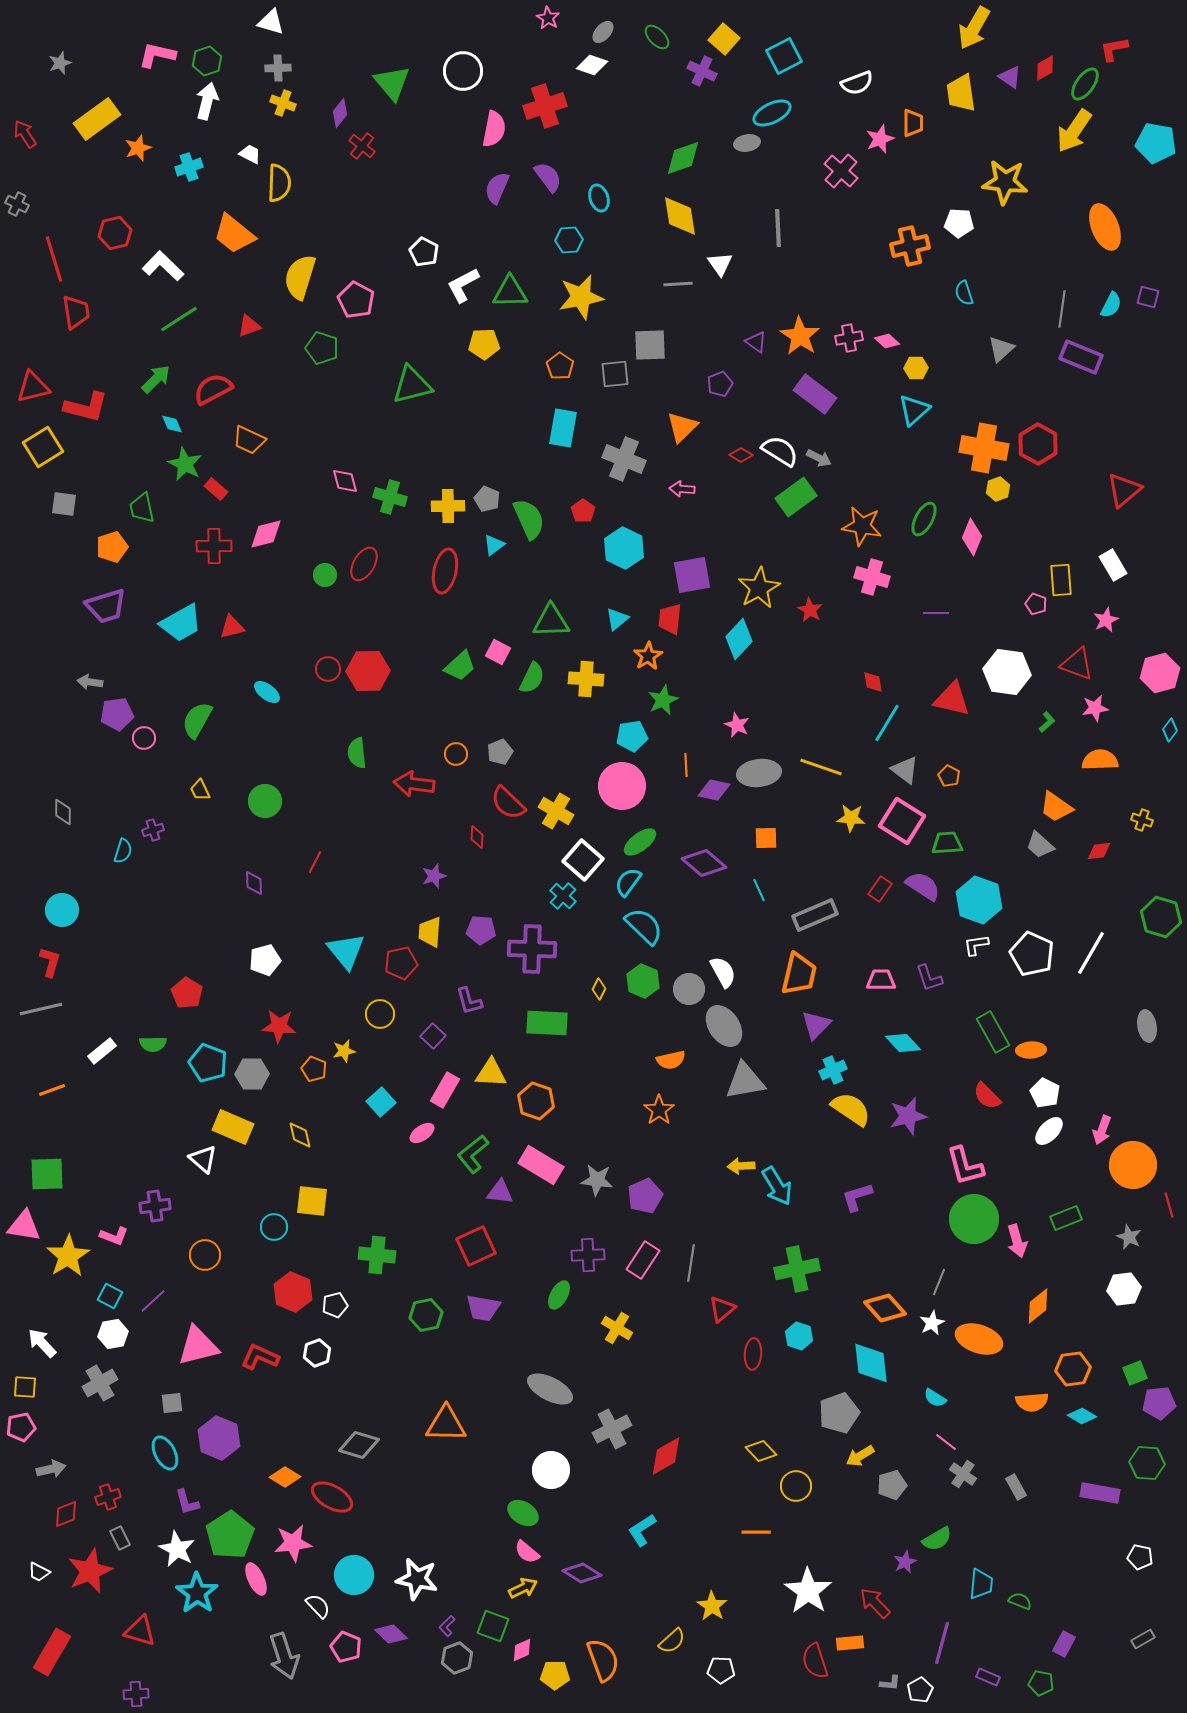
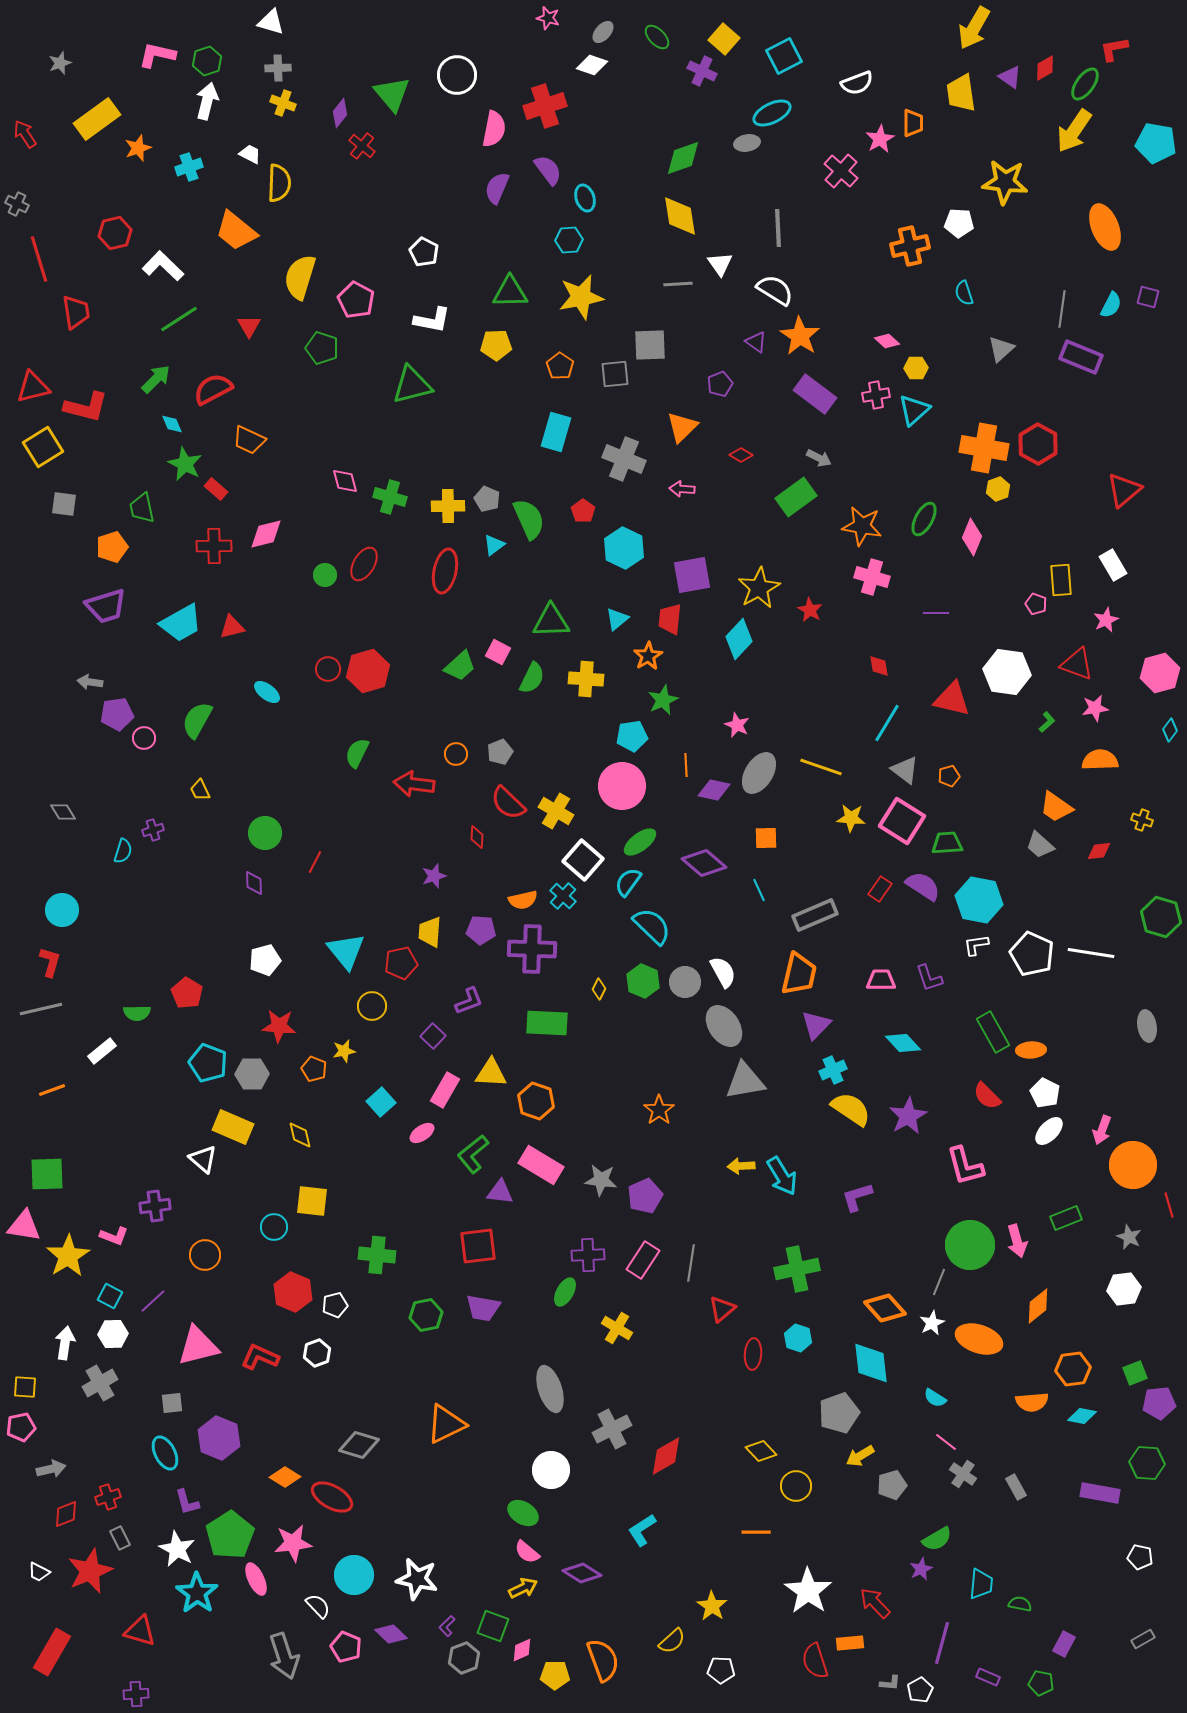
pink star at (548, 18): rotated 15 degrees counterclockwise
white circle at (463, 71): moved 6 px left, 4 px down
green triangle at (392, 83): moved 11 px down
pink star at (880, 139): rotated 8 degrees counterclockwise
purple semicircle at (548, 177): moved 7 px up
cyan ellipse at (599, 198): moved 14 px left
orange trapezoid at (234, 234): moved 2 px right, 3 px up
red line at (54, 259): moved 15 px left
white L-shape at (463, 285): moved 31 px left, 35 px down; rotated 141 degrees counterclockwise
red triangle at (249, 326): rotated 40 degrees counterclockwise
pink cross at (849, 338): moved 27 px right, 57 px down
yellow pentagon at (484, 344): moved 12 px right, 1 px down
cyan rectangle at (563, 428): moved 7 px left, 4 px down; rotated 6 degrees clockwise
white semicircle at (780, 451): moved 5 px left, 161 px up
red hexagon at (368, 671): rotated 15 degrees counterclockwise
red diamond at (873, 682): moved 6 px right, 16 px up
green semicircle at (357, 753): rotated 32 degrees clockwise
gray ellipse at (759, 773): rotated 51 degrees counterclockwise
orange pentagon at (949, 776): rotated 30 degrees clockwise
green circle at (265, 801): moved 32 px down
gray diamond at (63, 812): rotated 32 degrees counterclockwise
cyan hexagon at (979, 900): rotated 9 degrees counterclockwise
cyan semicircle at (644, 926): moved 8 px right
white line at (1091, 953): rotated 69 degrees clockwise
gray circle at (689, 989): moved 4 px left, 7 px up
purple L-shape at (469, 1001): rotated 96 degrees counterclockwise
yellow circle at (380, 1014): moved 8 px left, 8 px up
green semicircle at (153, 1044): moved 16 px left, 31 px up
orange semicircle at (671, 1060): moved 148 px left, 160 px up
purple star at (908, 1116): rotated 15 degrees counterclockwise
gray star at (597, 1180): moved 4 px right
cyan arrow at (777, 1186): moved 5 px right, 10 px up
green circle at (974, 1219): moved 4 px left, 26 px down
red square at (476, 1246): moved 2 px right; rotated 18 degrees clockwise
green ellipse at (559, 1295): moved 6 px right, 3 px up
white hexagon at (113, 1334): rotated 8 degrees clockwise
cyan hexagon at (799, 1336): moved 1 px left, 2 px down
white arrow at (42, 1343): moved 23 px right; rotated 52 degrees clockwise
gray ellipse at (550, 1389): rotated 45 degrees clockwise
cyan diamond at (1082, 1416): rotated 20 degrees counterclockwise
orange triangle at (446, 1424): rotated 27 degrees counterclockwise
purple star at (905, 1562): moved 16 px right, 7 px down
green semicircle at (1020, 1601): moved 3 px down; rotated 10 degrees counterclockwise
gray hexagon at (457, 1658): moved 7 px right
